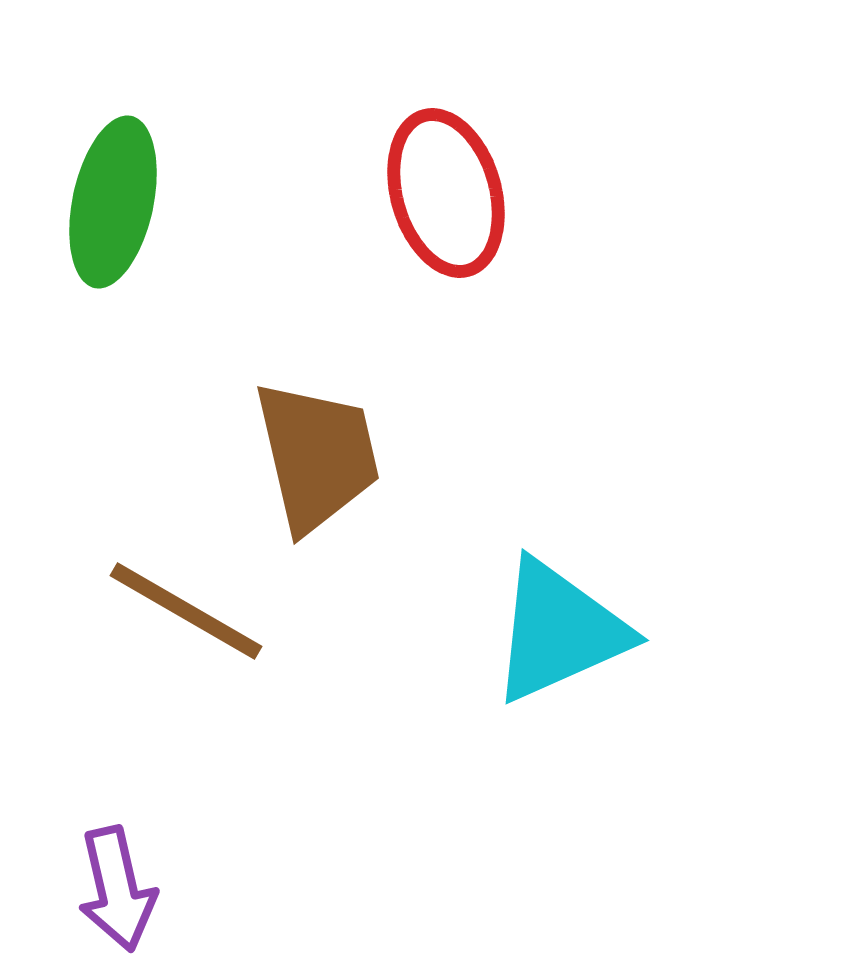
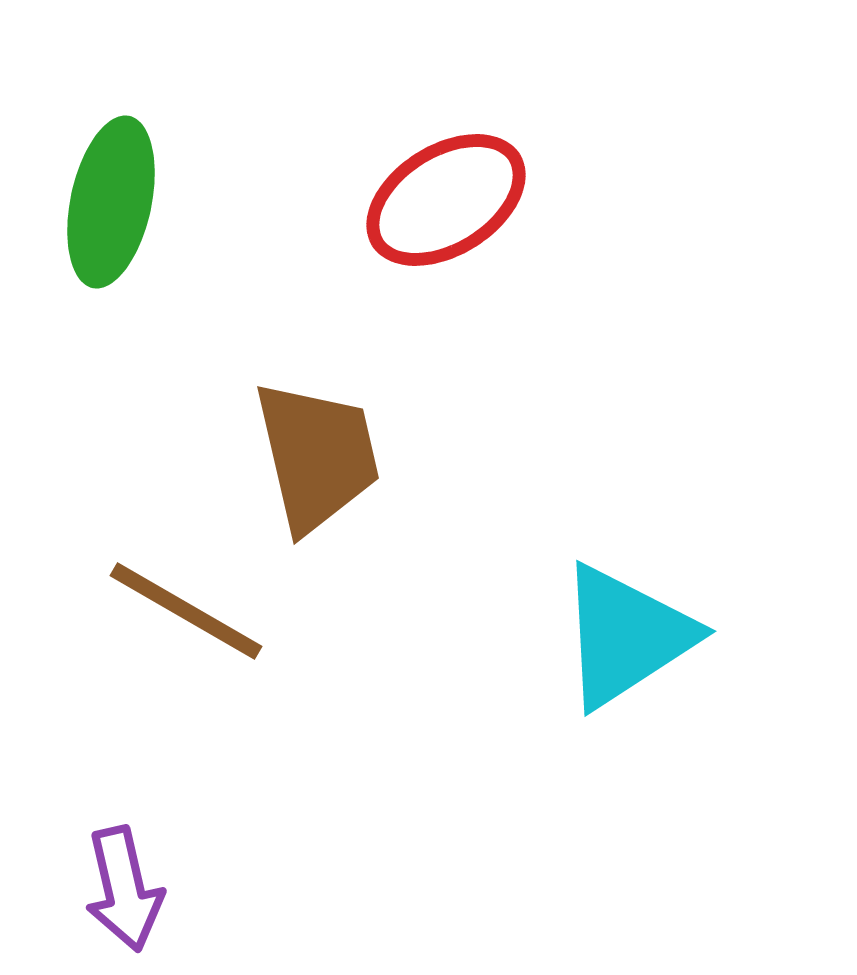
red ellipse: moved 7 px down; rotated 74 degrees clockwise
green ellipse: moved 2 px left
cyan triangle: moved 67 px right, 5 px down; rotated 9 degrees counterclockwise
purple arrow: moved 7 px right
